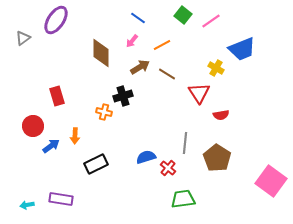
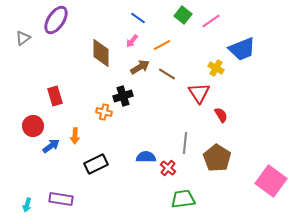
red rectangle: moved 2 px left
red semicircle: rotated 112 degrees counterclockwise
blue semicircle: rotated 18 degrees clockwise
cyan arrow: rotated 64 degrees counterclockwise
